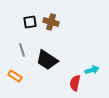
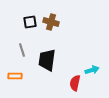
black trapezoid: rotated 65 degrees clockwise
orange rectangle: rotated 32 degrees counterclockwise
